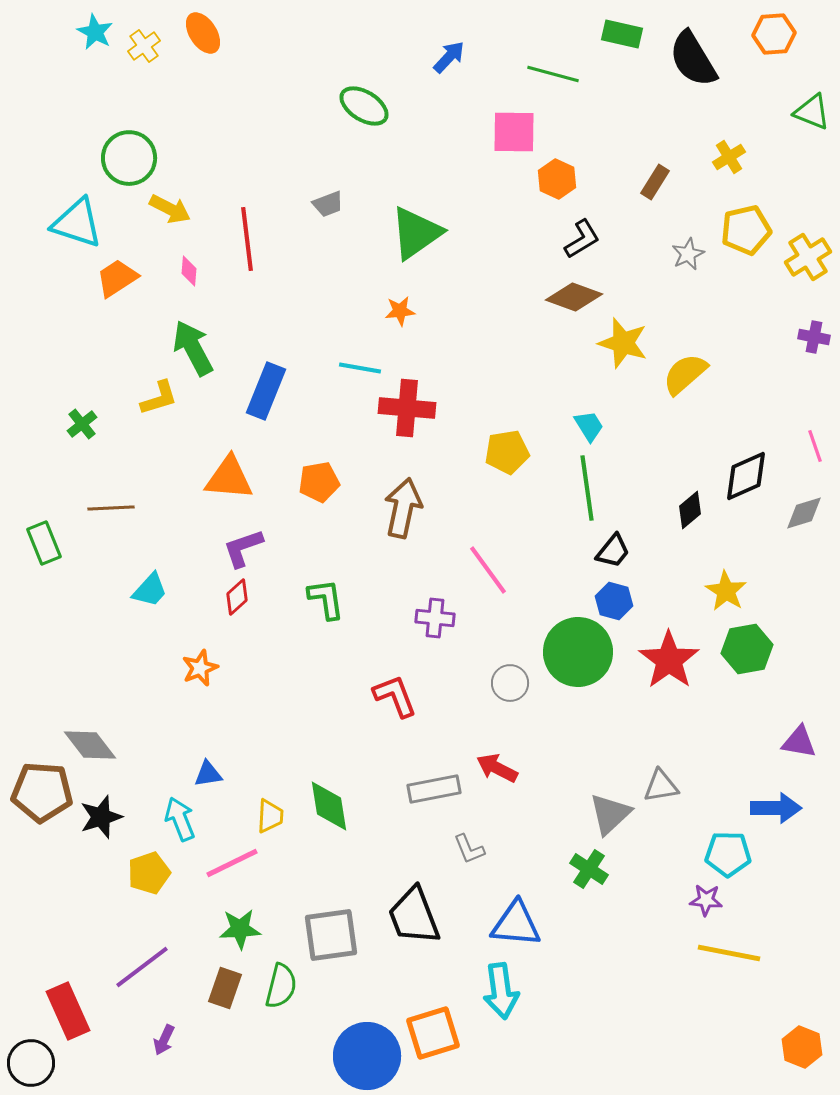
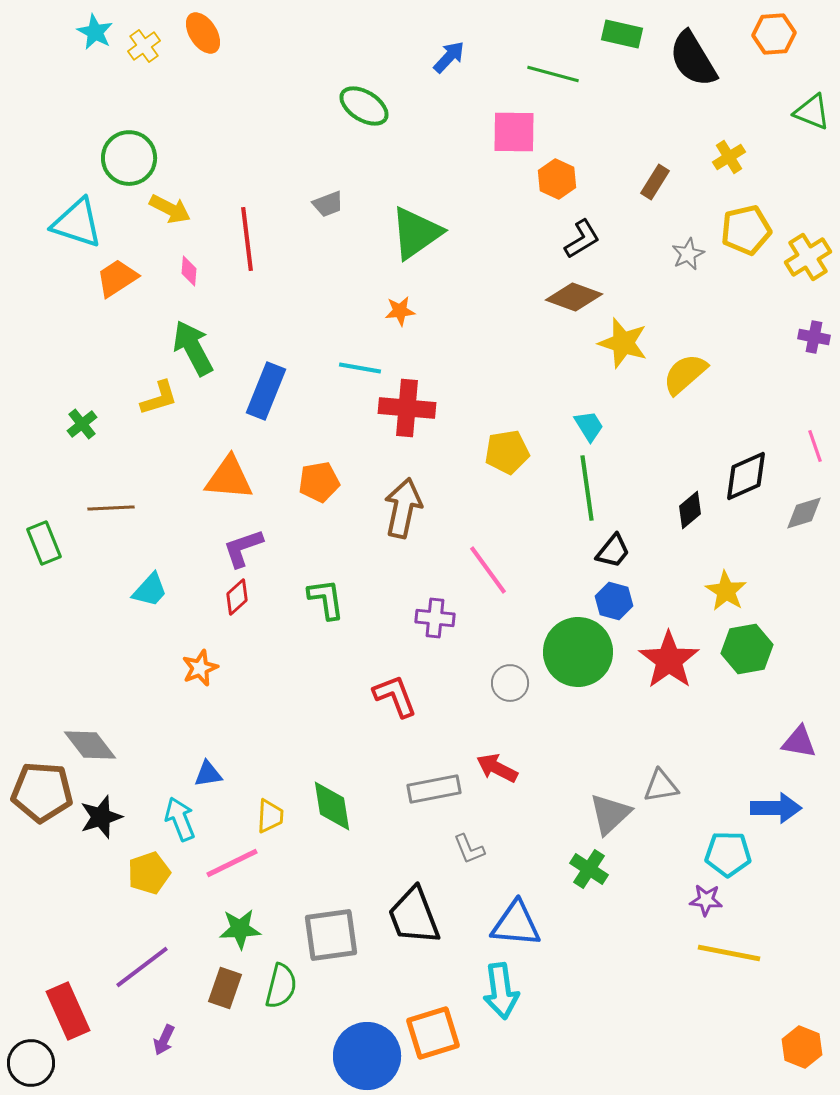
green diamond at (329, 806): moved 3 px right
